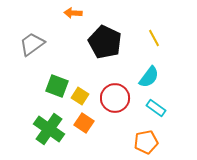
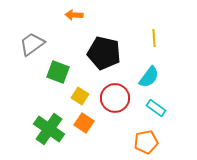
orange arrow: moved 1 px right, 2 px down
yellow line: rotated 24 degrees clockwise
black pentagon: moved 1 px left, 11 px down; rotated 12 degrees counterclockwise
green square: moved 1 px right, 14 px up
